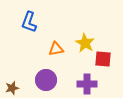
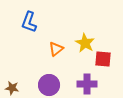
orange triangle: rotated 28 degrees counterclockwise
purple circle: moved 3 px right, 5 px down
brown star: rotated 24 degrees clockwise
